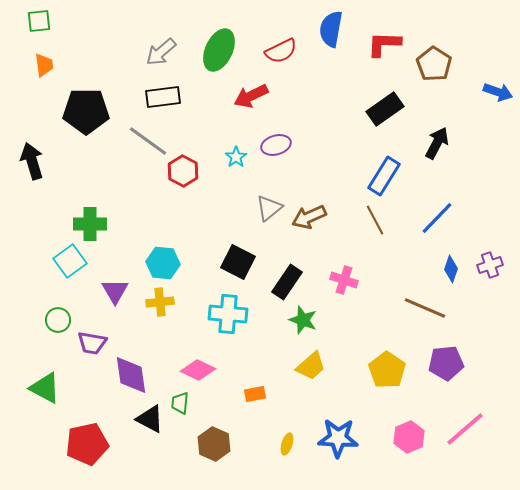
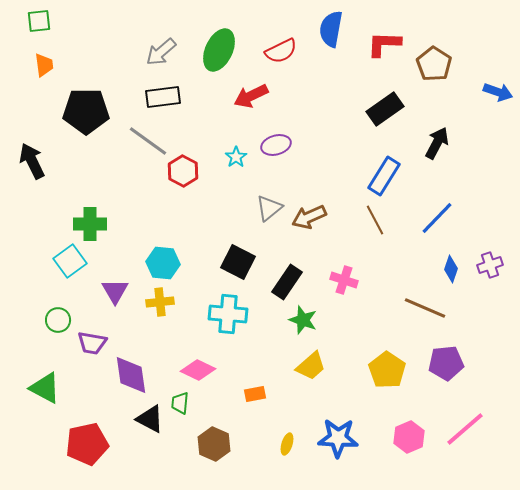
black arrow at (32, 161): rotated 9 degrees counterclockwise
